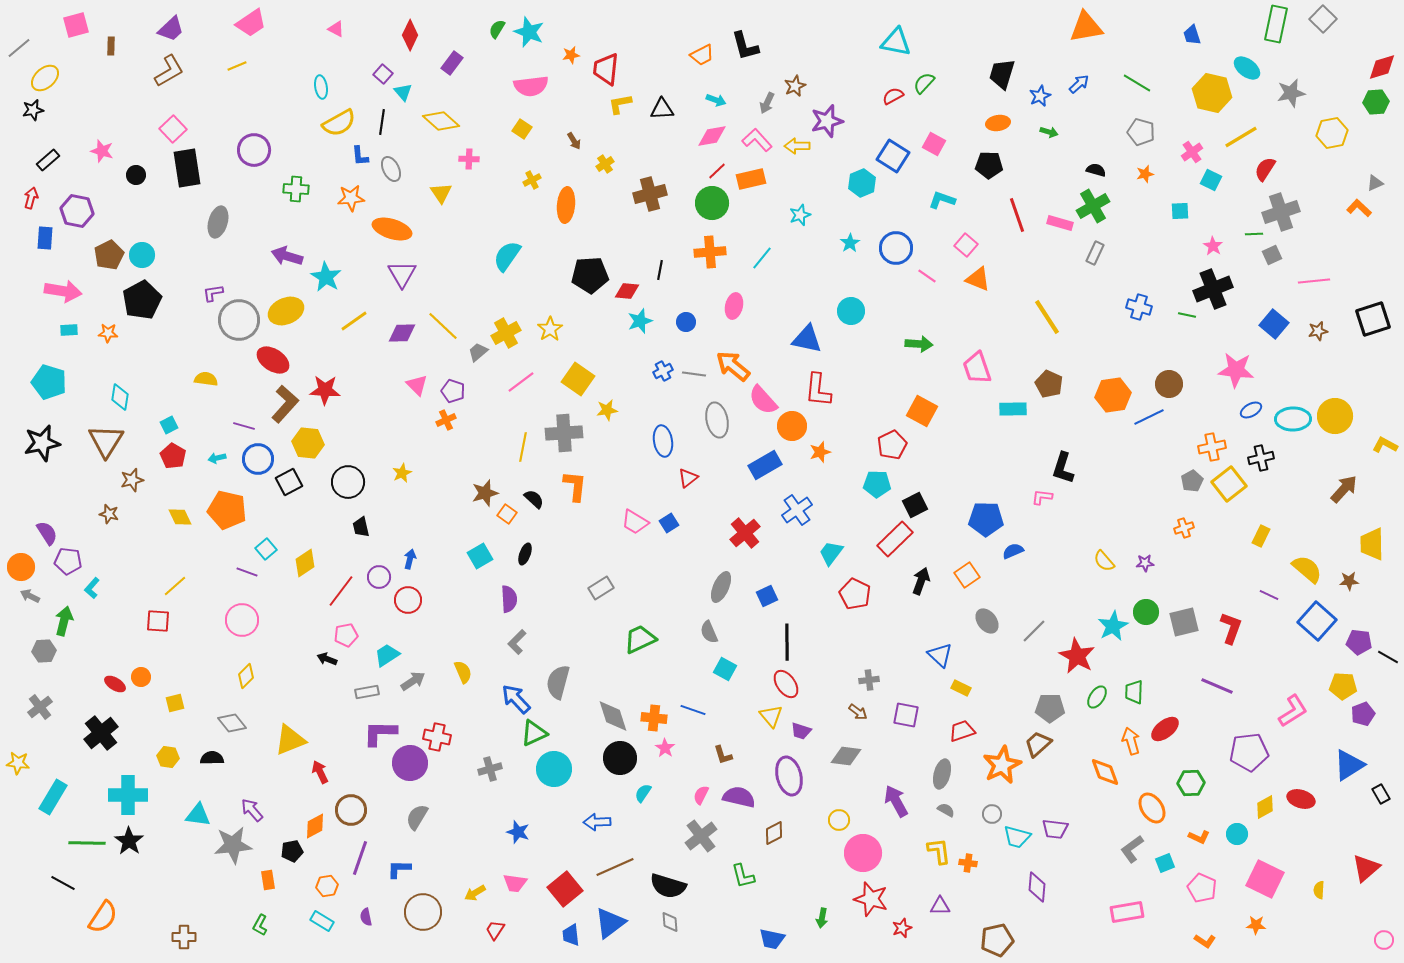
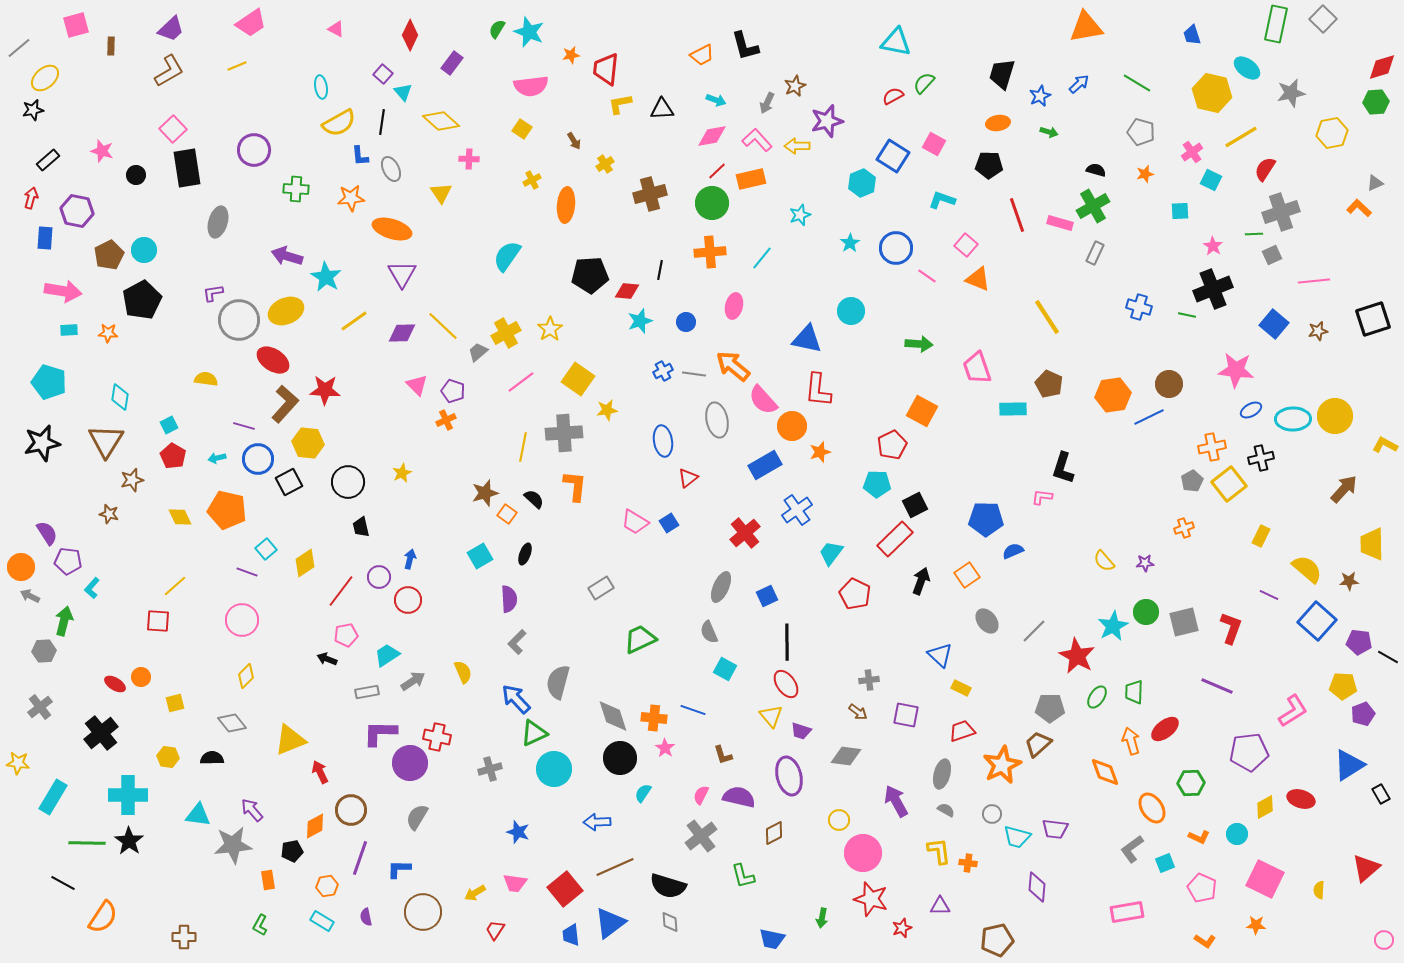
cyan circle at (142, 255): moved 2 px right, 5 px up
